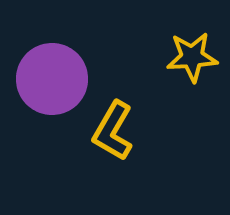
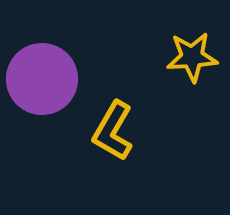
purple circle: moved 10 px left
